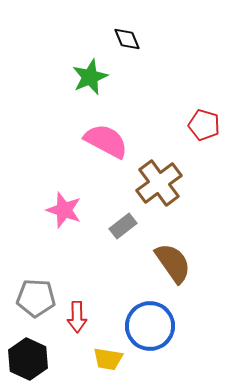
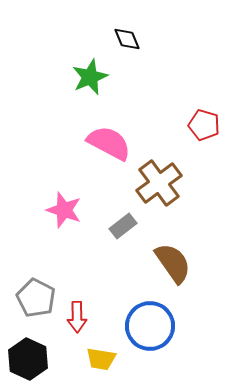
pink semicircle: moved 3 px right, 2 px down
gray pentagon: rotated 24 degrees clockwise
yellow trapezoid: moved 7 px left
